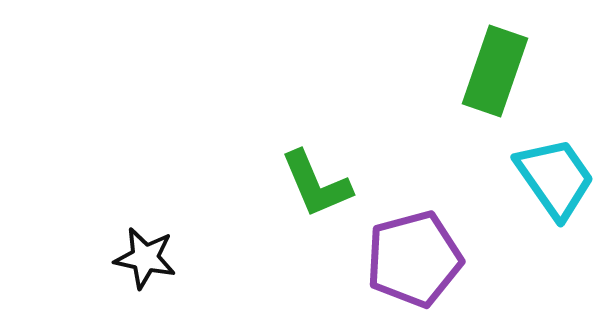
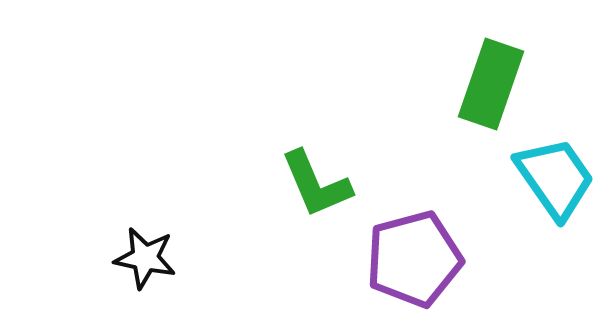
green rectangle: moved 4 px left, 13 px down
